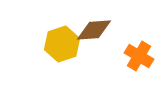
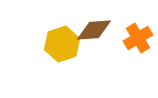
orange cross: moved 1 px left, 18 px up; rotated 28 degrees clockwise
